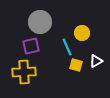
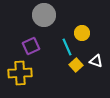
gray circle: moved 4 px right, 7 px up
purple square: rotated 12 degrees counterclockwise
white triangle: rotated 48 degrees clockwise
yellow square: rotated 32 degrees clockwise
yellow cross: moved 4 px left, 1 px down
